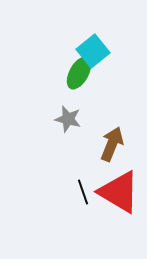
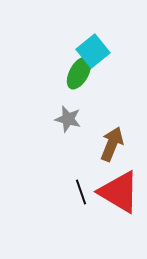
black line: moved 2 px left
